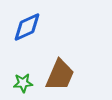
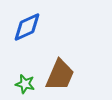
green star: moved 2 px right, 1 px down; rotated 18 degrees clockwise
